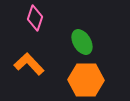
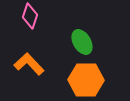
pink diamond: moved 5 px left, 2 px up
